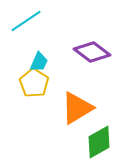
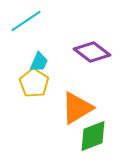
green diamond: moved 6 px left, 6 px up; rotated 8 degrees clockwise
